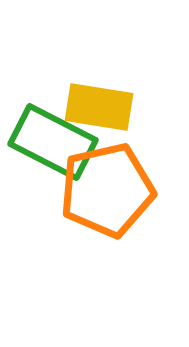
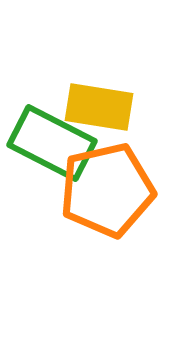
green rectangle: moved 1 px left, 1 px down
